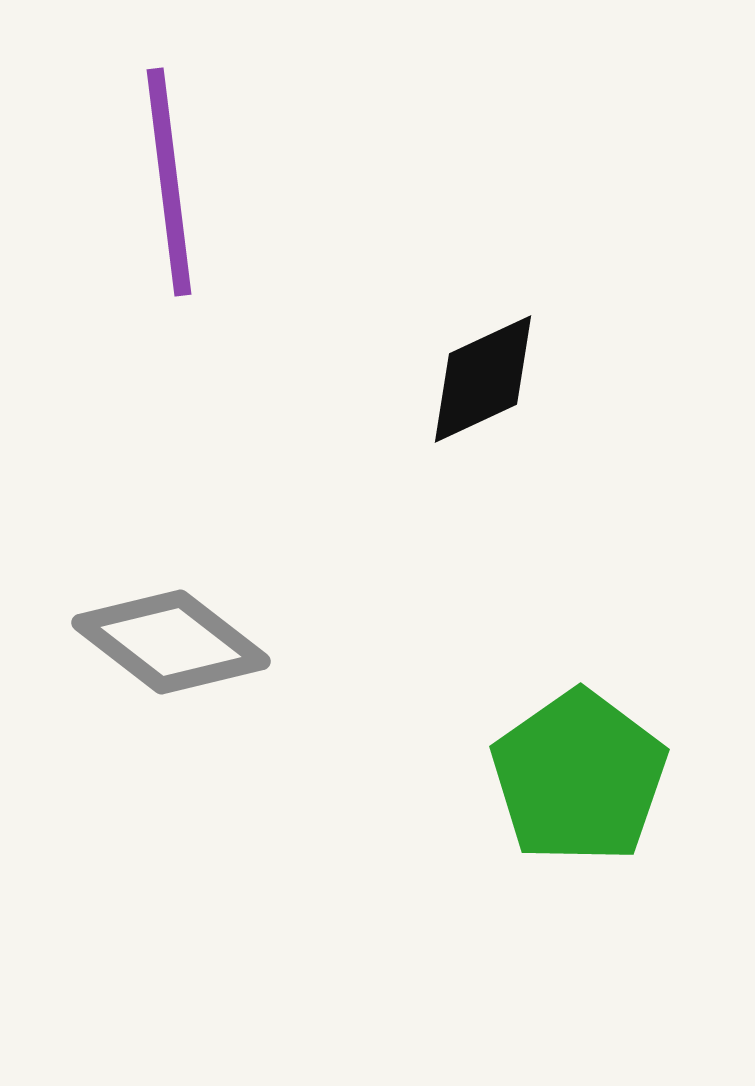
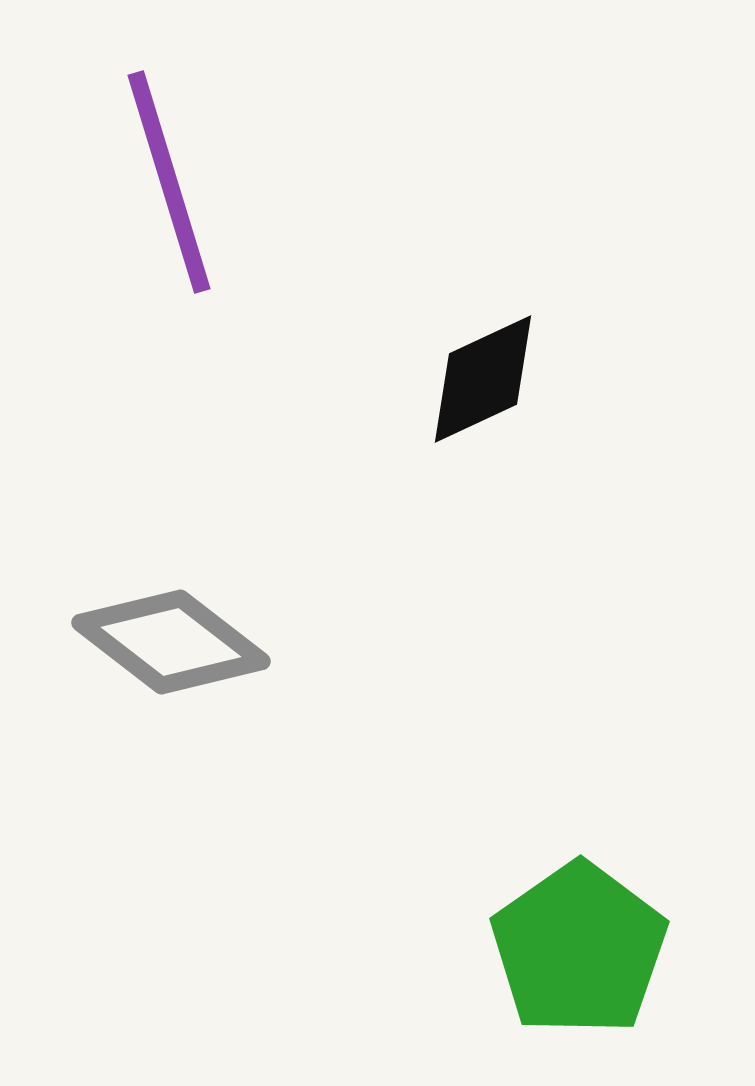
purple line: rotated 10 degrees counterclockwise
green pentagon: moved 172 px down
